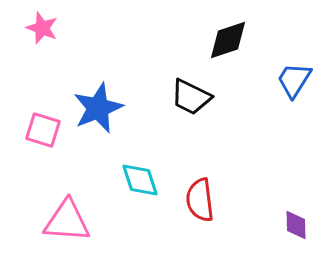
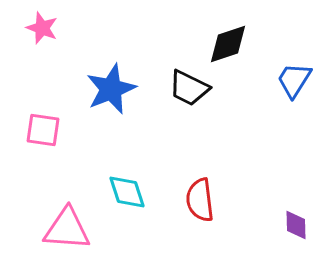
black diamond: moved 4 px down
black trapezoid: moved 2 px left, 9 px up
blue star: moved 13 px right, 19 px up
pink square: rotated 9 degrees counterclockwise
cyan diamond: moved 13 px left, 12 px down
pink triangle: moved 8 px down
